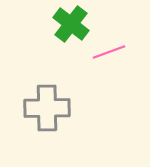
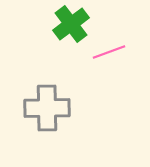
green cross: rotated 15 degrees clockwise
